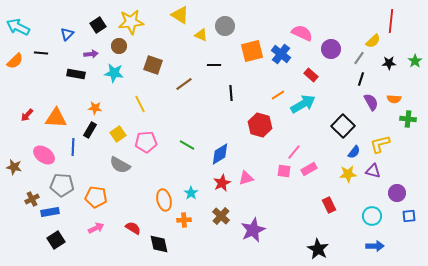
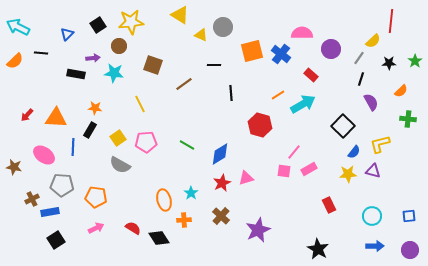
gray circle at (225, 26): moved 2 px left, 1 px down
pink semicircle at (302, 33): rotated 25 degrees counterclockwise
purple arrow at (91, 54): moved 2 px right, 4 px down
orange semicircle at (394, 99): moved 7 px right, 8 px up; rotated 48 degrees counterclockwise
yellow square at (118, 134): moved 4 px down
purple circle at (397, 193): moved 13 px right, 57 px down
purple star at (253, 230): moved 5 px right
black diamond at (159, 244): moved 6 px up; rotated 20 degrees counterclockwise
